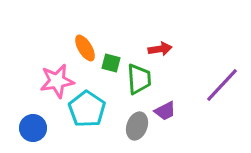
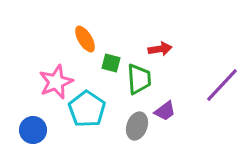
orange ellipse: moved 9 px up
pink star: moved 1 px left, 1 px down; rotated 12 degrees counterclockwise
purple trapezoid: rotated 10 degrees counterclockwise
blue circle: moved 2 px down
